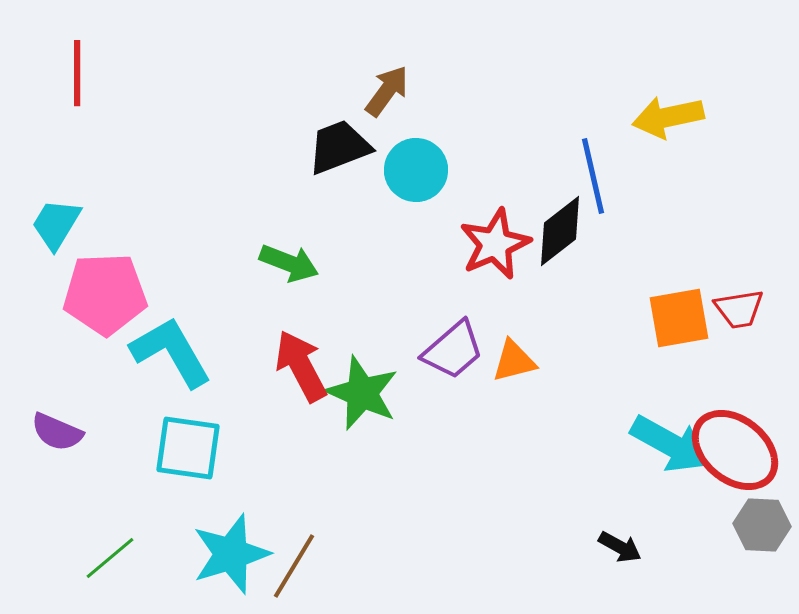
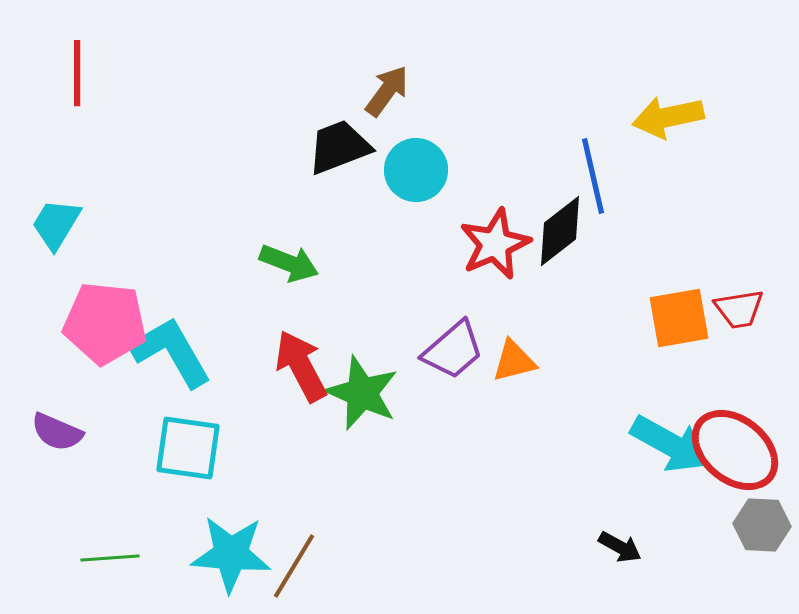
pink pentagon: moved 29 px down; rotated 8 degrees clockwise
cyan star: rotated 22 degrees clockwise
green line: rotated 36 degrees clockwise
